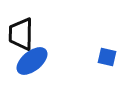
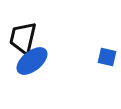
black trapezoid: moved 2 px right, 4 px down; rotated 12 degrees clockwise
